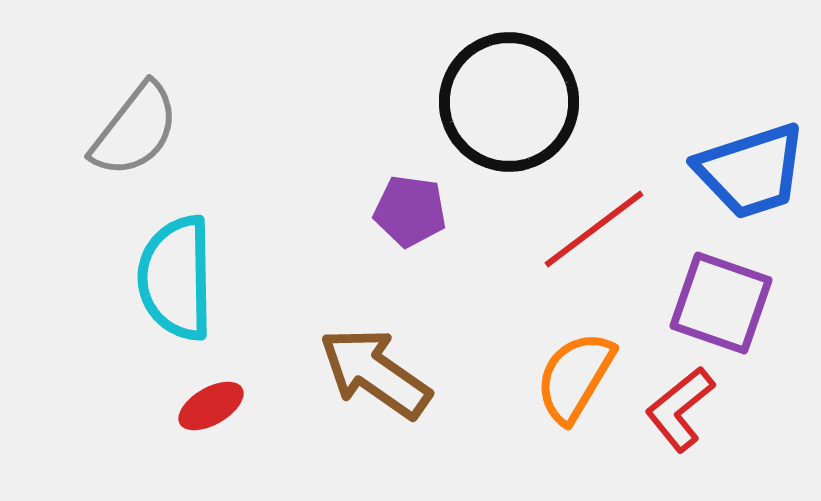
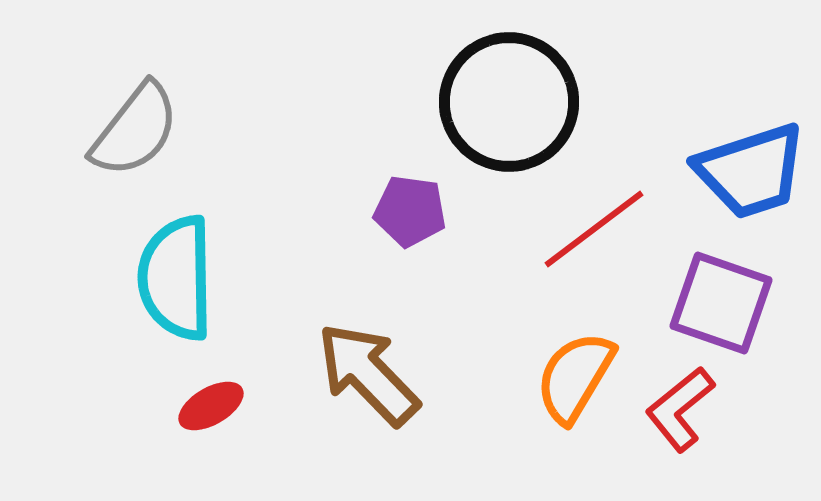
brown arrow: moved 7 px left, 1 px down; rotated 11 degrees clockwise
